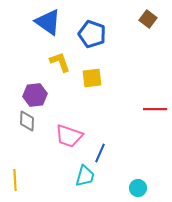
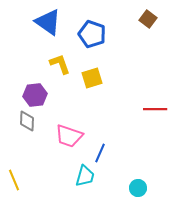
yellow L-shape: moved 2 px down
yellow square: rotated 10 degrees counterclockwise
yellow line: moved 1 px left; rotated 20 degrees counterclockwise
